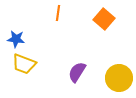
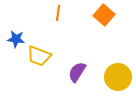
orange square: moved 4 px up
yellow trapezoid: moved 15 px right, 8 px up
yellow circle: moved 1 px left, 1 px up
